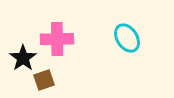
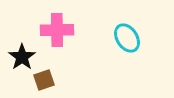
pink cross: moved 9 px up
black star: moved 1 px left, 1 px up
